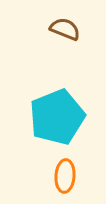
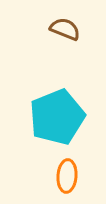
orange ellipse: moved 2 px right
